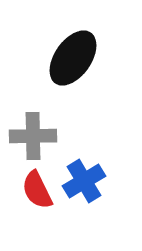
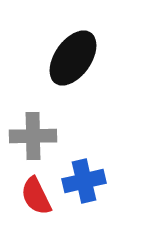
blue cross: rotated 18 degrees clockwise
red semicircle: moved 1 px left, 6 px down
